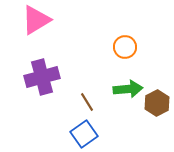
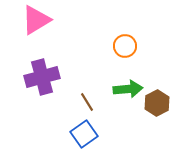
orange circle: moved 1 px up
